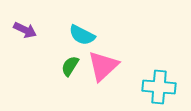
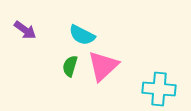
purple arrow: rotated 10 degrees clockwise
green semicircle: rotated 15 degrees counterclockwise
cyan cross: moved 2 px down
